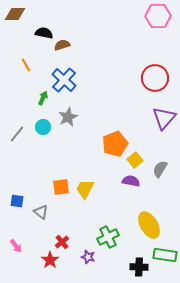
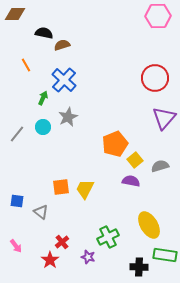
gray semicircle: moved 3 px up; rotated 42 degrees clockwise
